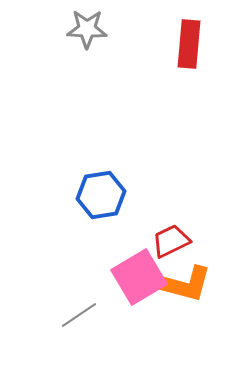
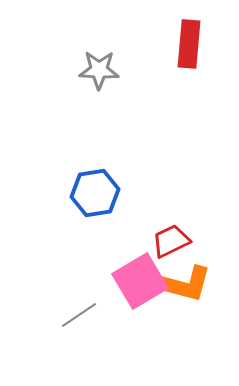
gray star: moved 12 px right, 41 px down
blue hexagon: moved 6 px left, 2 px up
pink square: moved 1 px right, 4 px down
